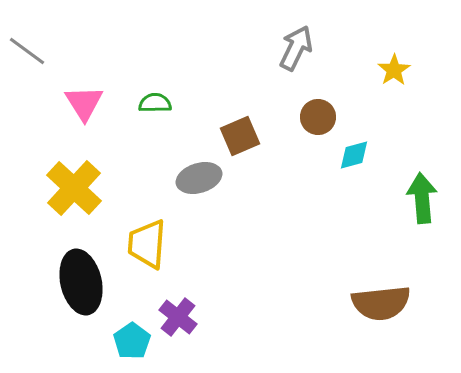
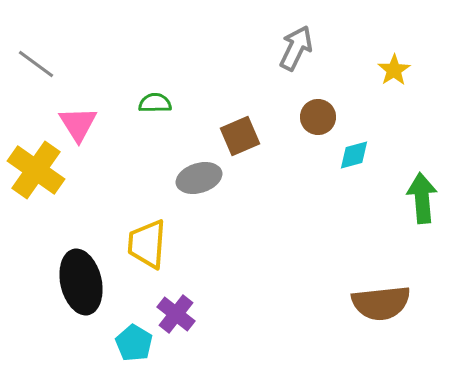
gray line: moved 9 px right, 13 px down
pink triangle: moved 6 px left, 21 px down
yellow cross: moved 38 px left, 18 px up; rotated 8 degrees counterclockwise
purple cross: moved 2 px left, 3 px up
cyan pentagon: moved 2 px right, 2 px down; rotated 6 degrees counterclockwise
